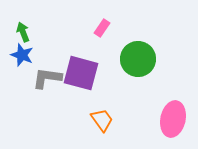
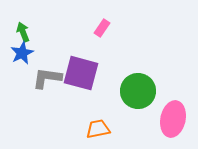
blue star: moved 2 px up; rotated 25 degrees clockwise
green circle: moved 32 px down
orange trapezoid: moved 4 px left, 9 px down; rotated 65 degrees counterclockwise
